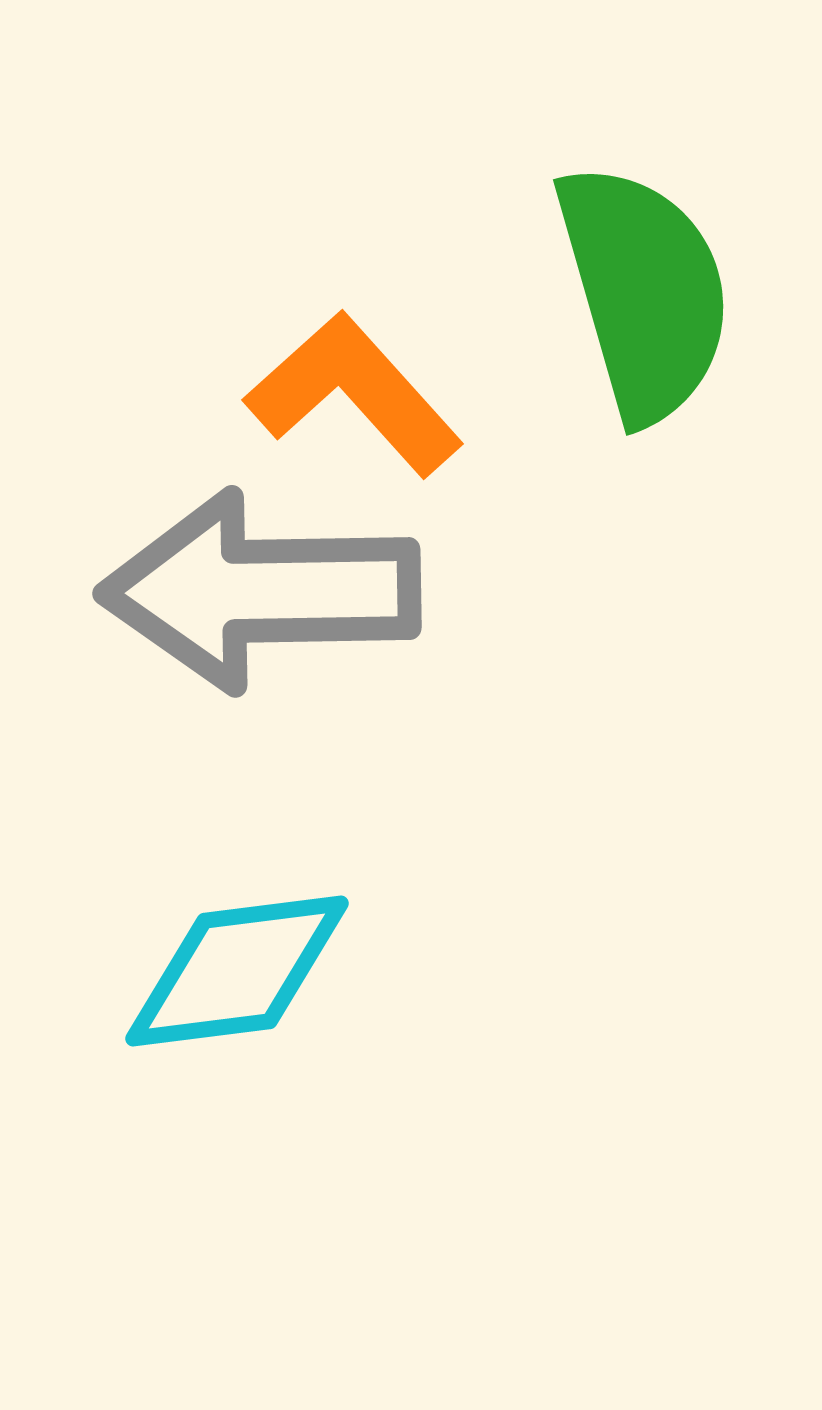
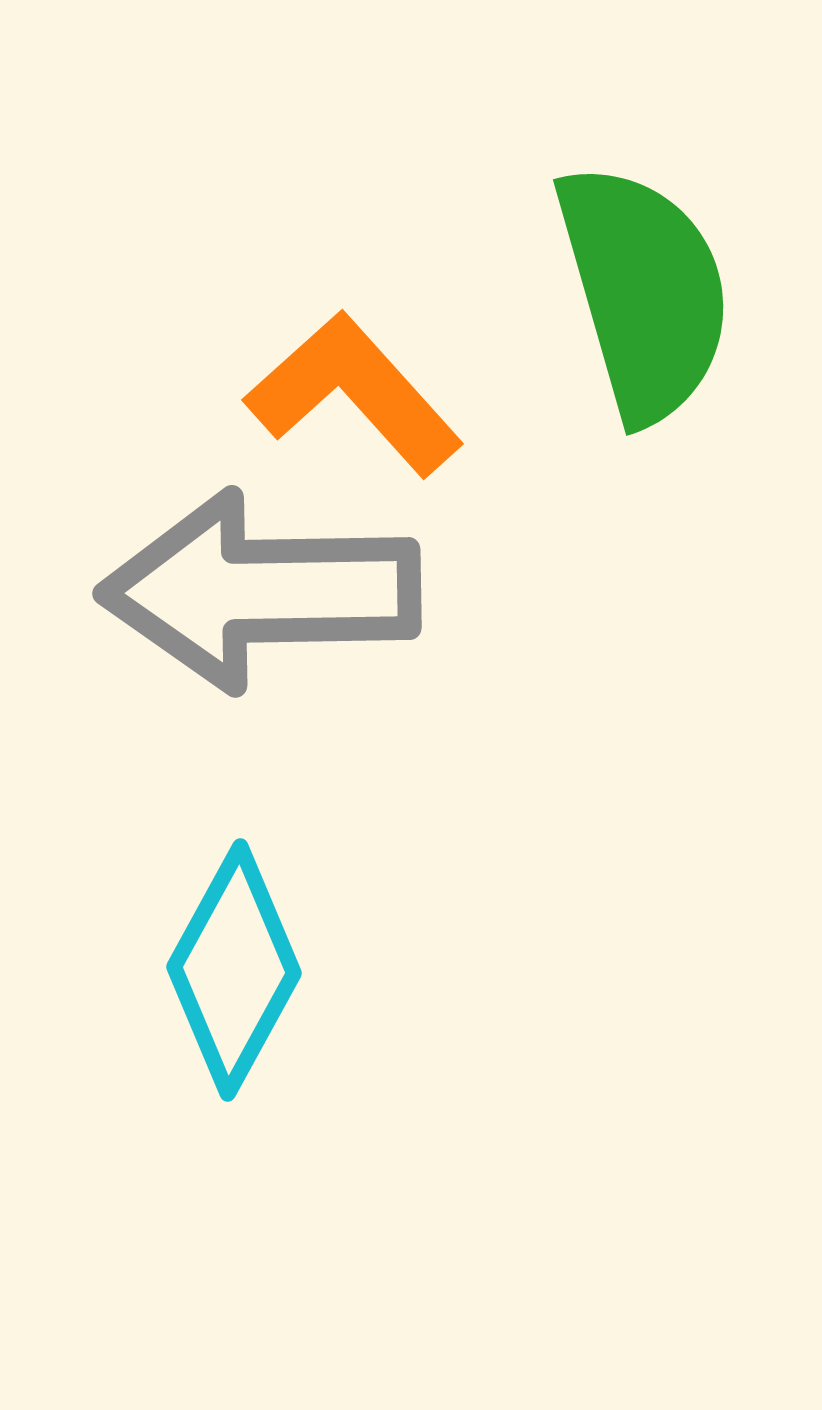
cyan diamond: moved 3 px left, 1 px up; rotated 54 degrees counterclockwise
